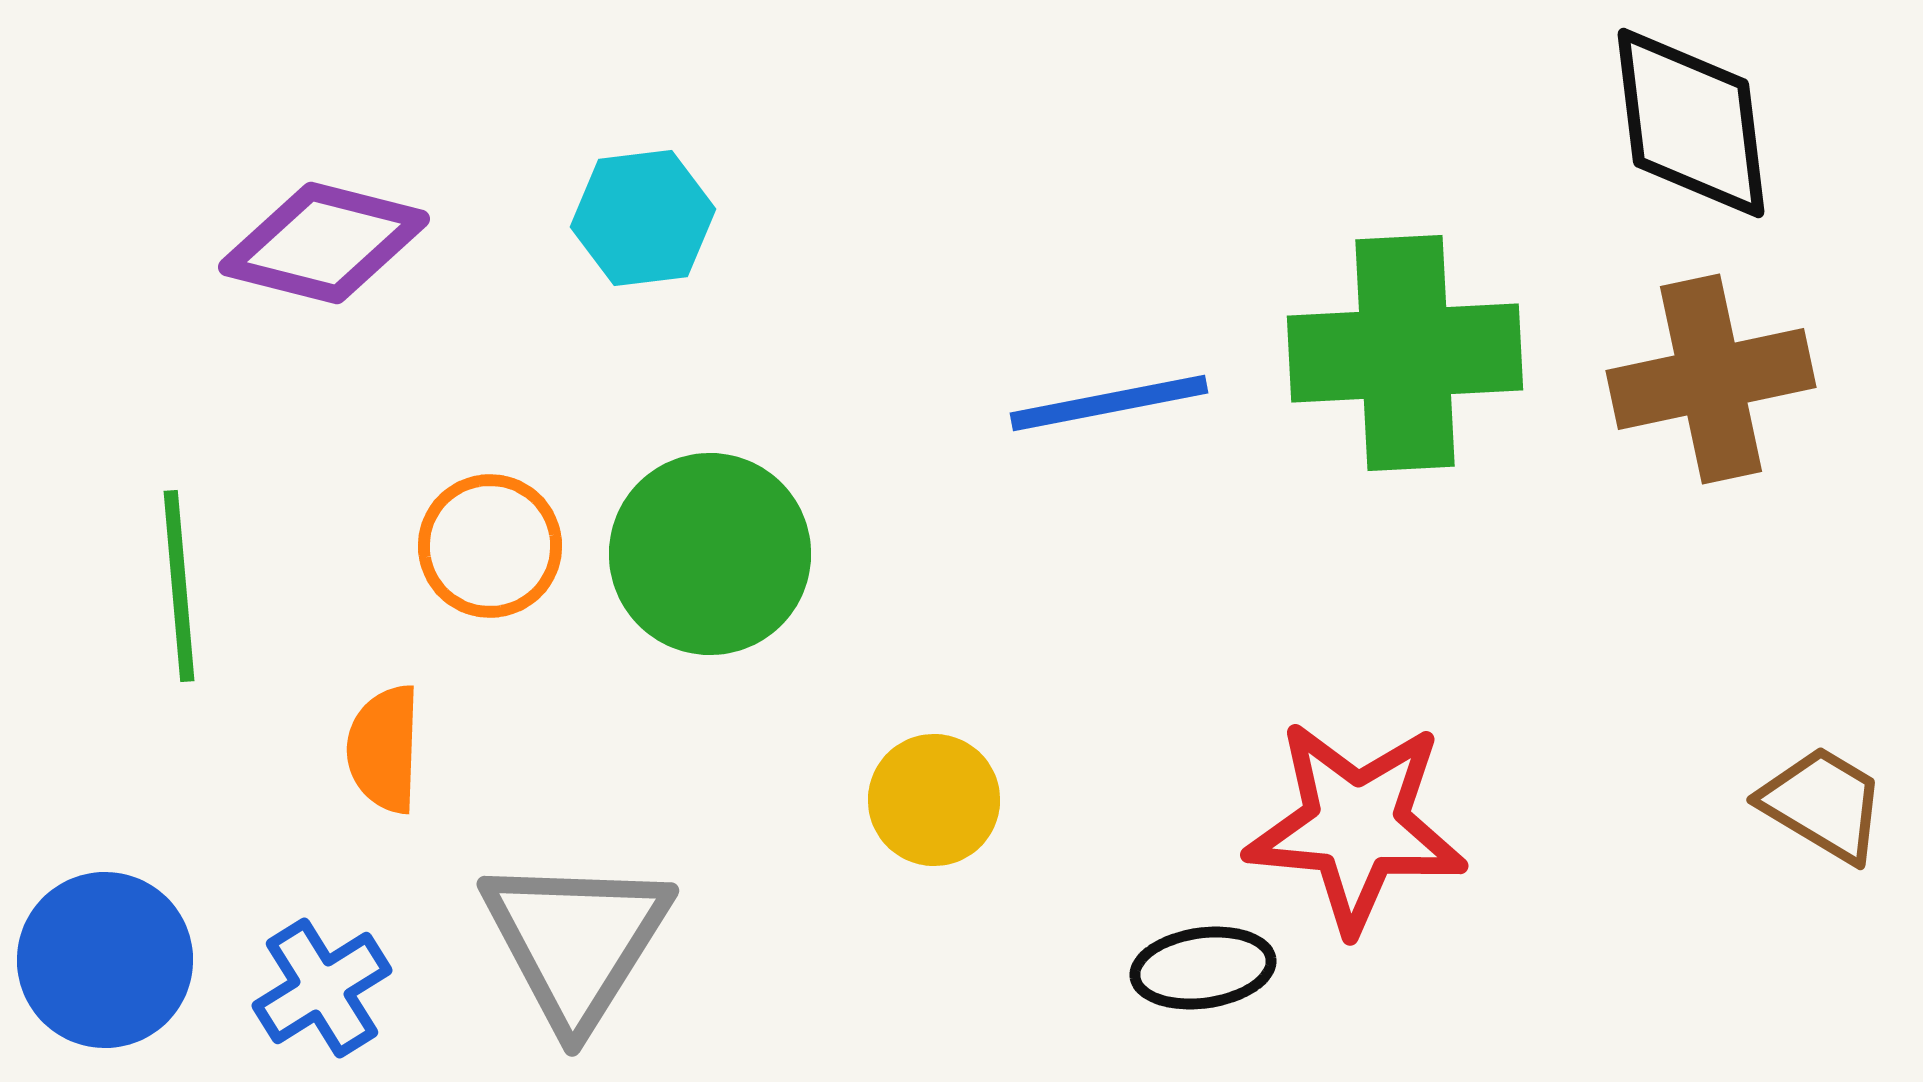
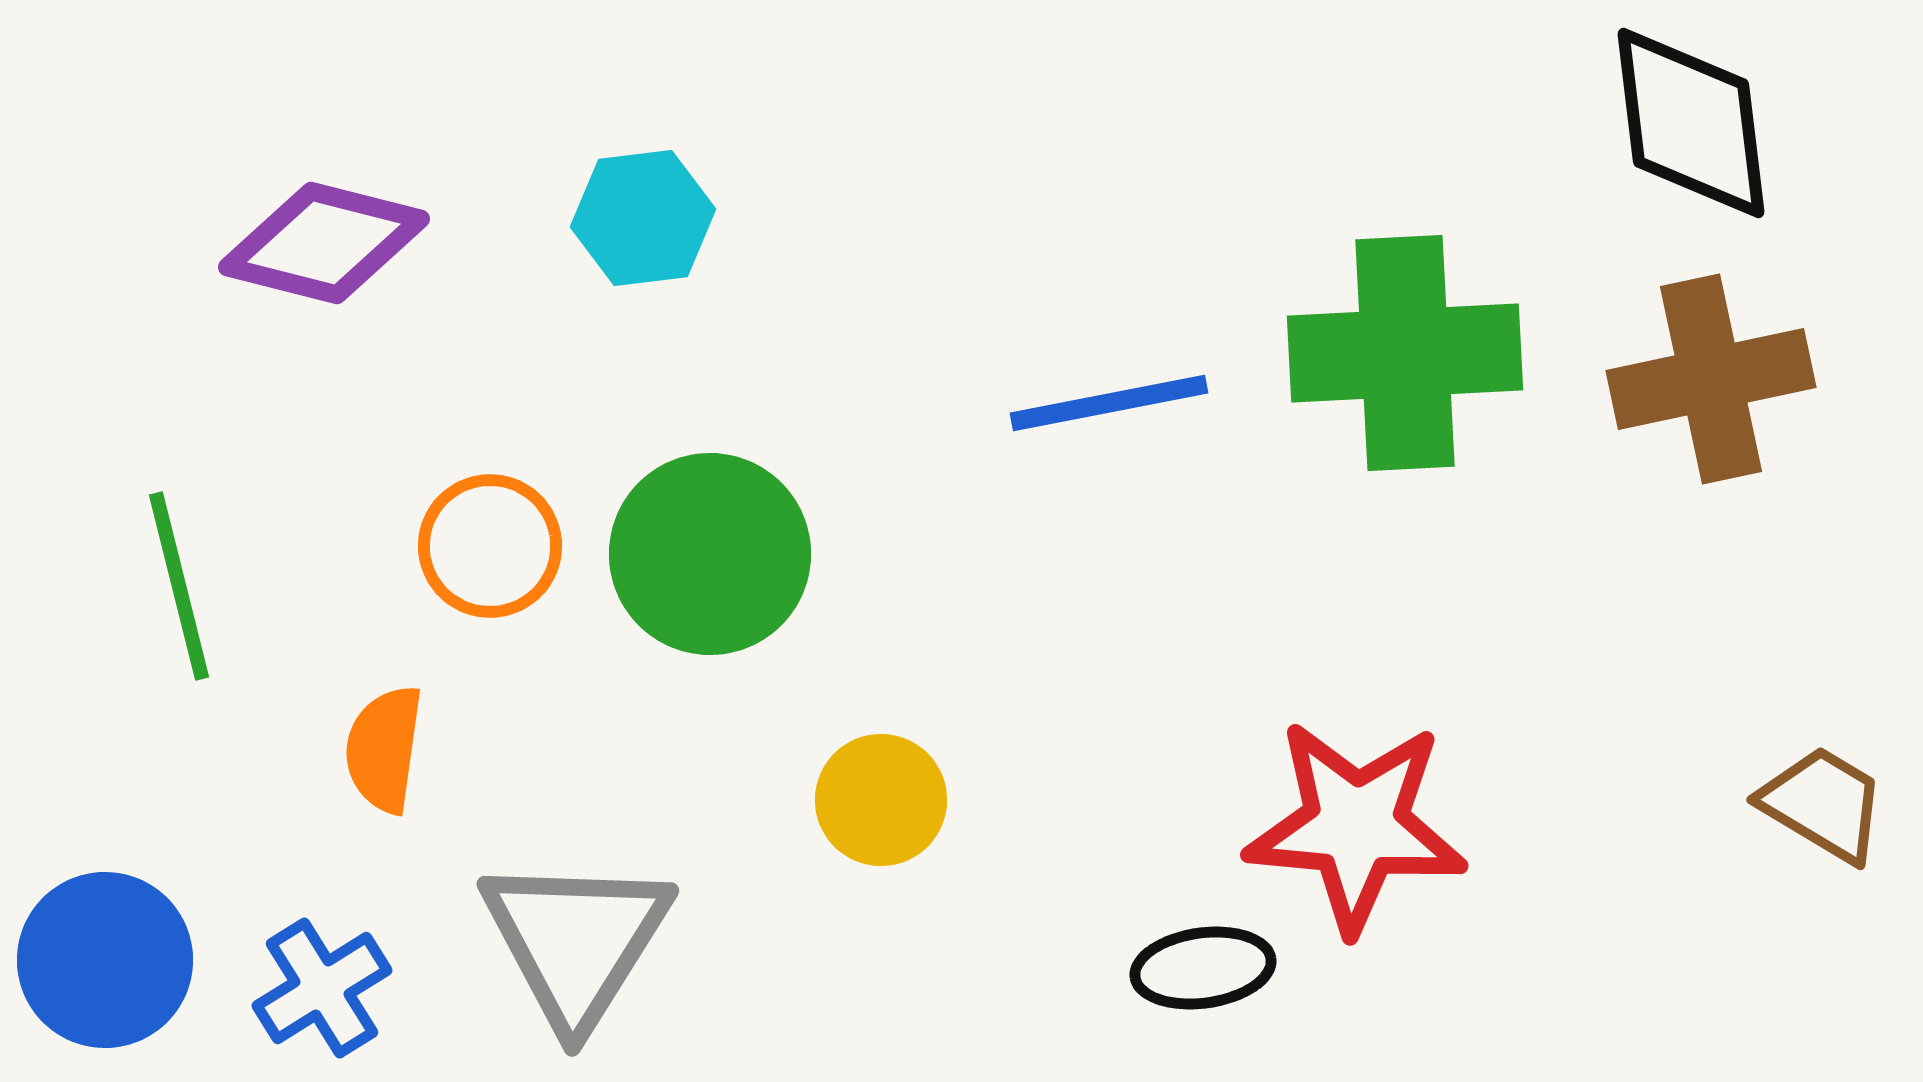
green line: rotated 9 degrees counterclockwise
orange semicircle: rotated 6 degrees clockwise
yellow circle: moved 53 px left
